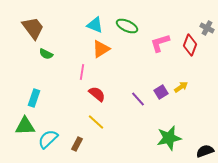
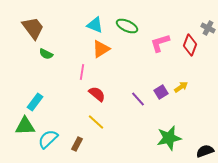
gray cross: moved 1 px right
cyan rectangle: moved 1 px right, 4 px down; rotated 18 degrees clockwise
